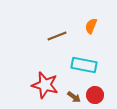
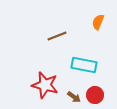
orange semicircle: moved 7 px right, 4 px up
